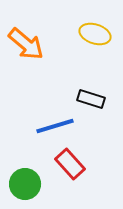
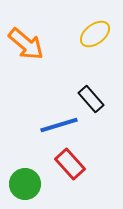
yellow ellipse: rotated 56 degrees counterclockwise
black rectangle: rotated 32 degrees clockwise
blue line: moved 4 px right, 1 px up
